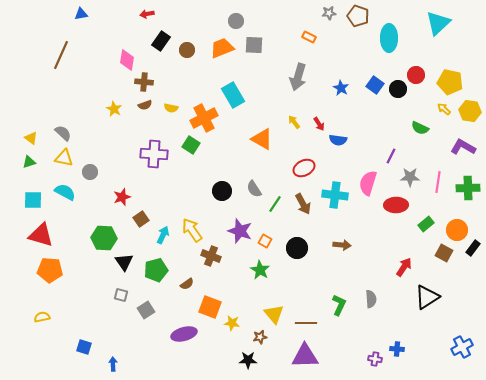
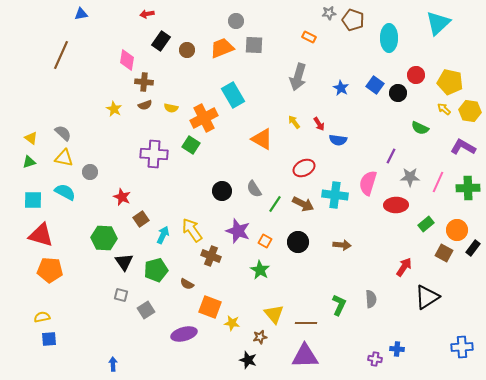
brown pentagon at (358, 16): moved 5 px left, 4 px down
black circle at (398, 89): moved 4 px down
pink line at (438, 182): rotated 15 degrees clockwise
red star at (122, 197): rotated 30 degrees counterclockwise
brown arrow at (303, 204): rotated 35 degrees counterclockwise
purple star at (240, 231): moved 2 px left
black circle at (297, 248): moved 1 px right, 6 px up
brown semicircle at (187, 284): rotated 64 degrees clockwise
blue square at (84, 347): moved 35 px left, 8 px up; rotated 21 degrees counterclockwise
blue cross at (462, 347): rotated 25 degrees clockwise
black star at (248, 360): rotated 18 degrees clockwise
